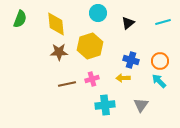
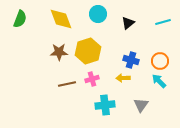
cyan circle: moved 1 px down
yellow diamond: moved 5 px right, 5 px up; rotated 15 degrees counterclockwise
yellow hexagon: moved 2 px left, 5 px down
